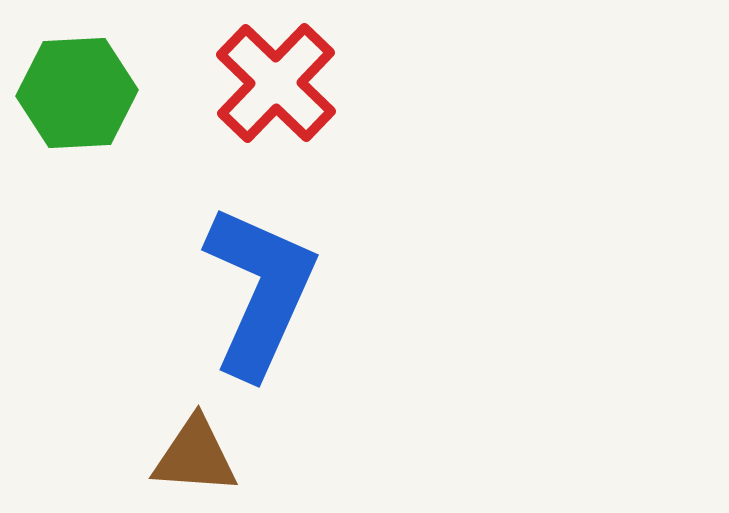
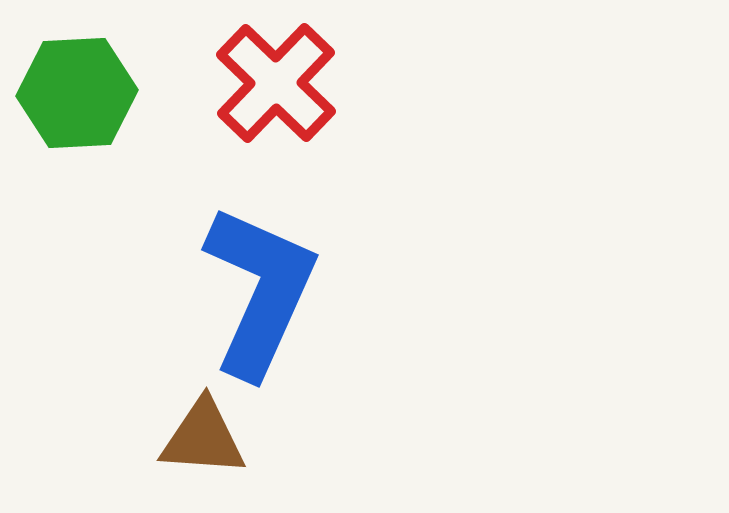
brown triangle: moved 8 px right, 18 px up
